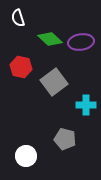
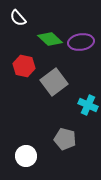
white semicircle: rotated 24 degrees counterclockwise
red hexagon: moved 3 px right, 1 px up
cyan cross: moved 2 px right; rotated 24 degrees clockwise
